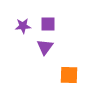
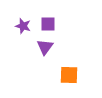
purple star: rotated 21 degrees clockwise
